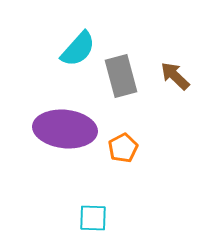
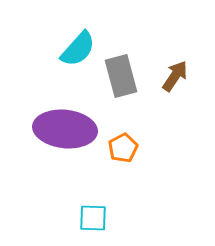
brown arrow: rotated 80 degrees clockwise
